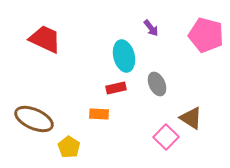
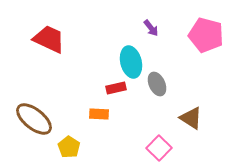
red trapezoid: moved 4 px right
cyan ellipse: moved 7 px right, 6 px down
brown ellipse: rotated 15 degrees clockwise
pink square: moved 7 px left, 11 px down
